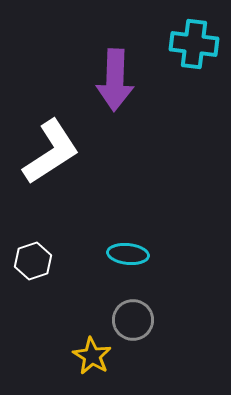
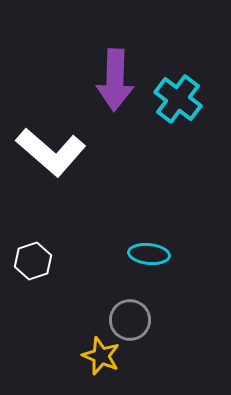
cyan cross: moved 16 px left, 55 px down; rotated 30 degrees clockwise
white L-shape: rotated 74 degrees clockwise
cyan ellipse: moved 21 px right
gray circle: moved 3 px left
yellow star: moved 9 px right; rotated 9 degrees counterclockwise
